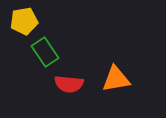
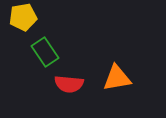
yellow pentagon: moved 1 px left, 4 px up
orange triangle: moved 1 px right, 1 px up
